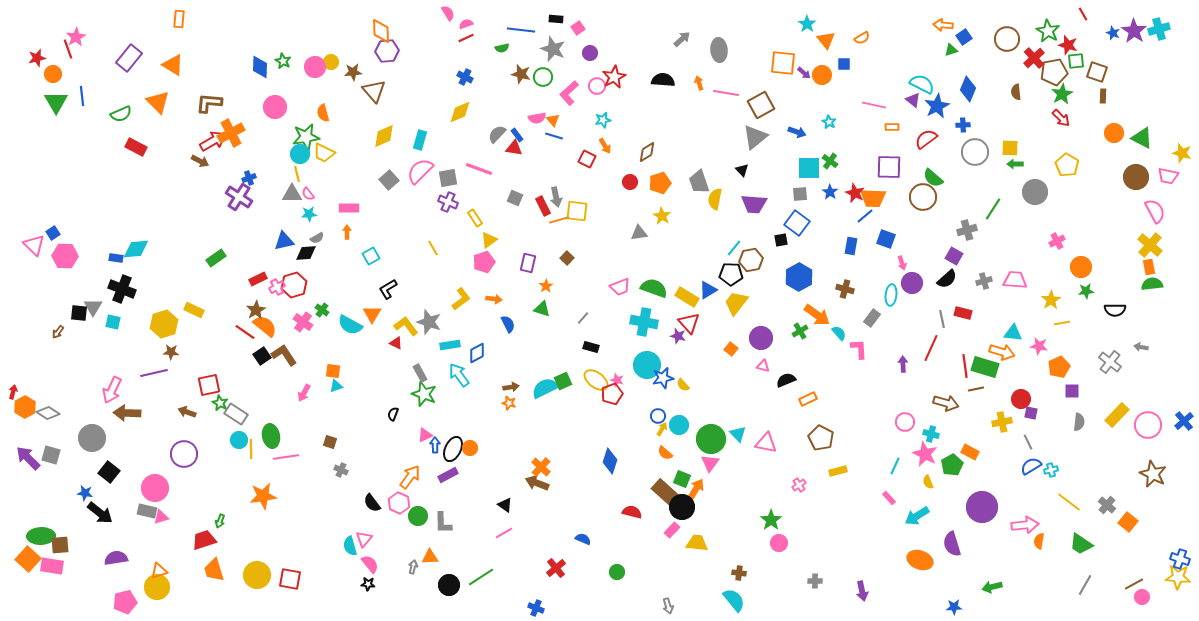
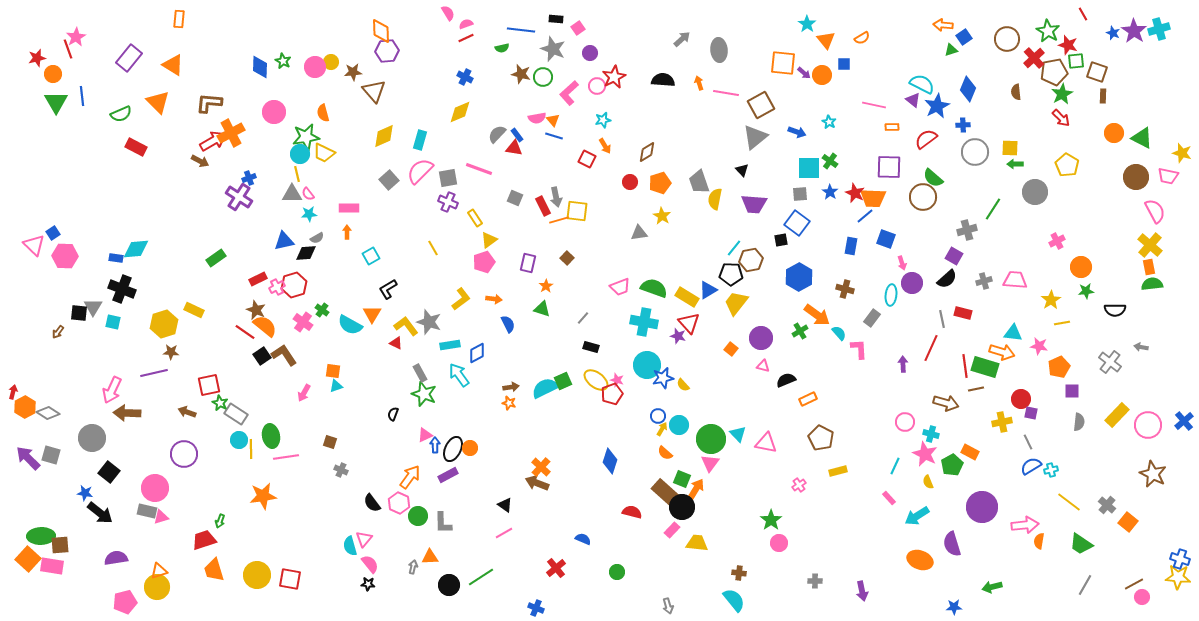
pink circle at (275, 107): moved 1 px left, 5 px down
brown star at (256, 310): rotated 18 degrees counterclockwise
